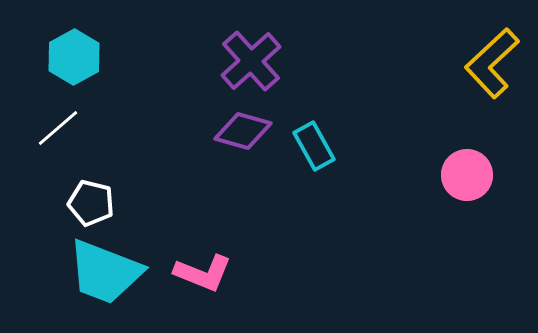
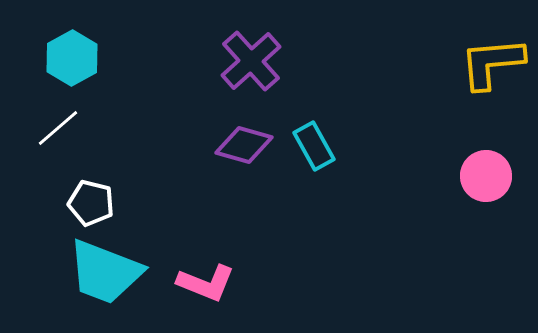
cyan hexagon: moved 2 px left, 1 px down
yellow L-shape: rotated 38 degrees clockwise
purple diamond: moved 1 px right, 14 px down
pink circle: moved 19 px right, 1 px down
pink L-shape: moved 3 px right, 10 px down
